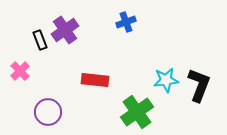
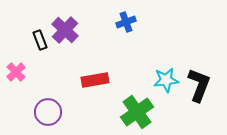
purple cross: rotated 12 degrees counterclockwise
pink cross: moved 4 px left, 1 px down
red rectangle: rotated 16 degrees counterclockwise
